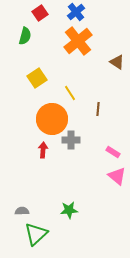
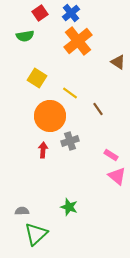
blue cross: moved 5 px left, 1 px down
green semicircle: rotated 66 degrees clockwise
brown triangle: moved 1 px right
yellow square: rotated 24 degrees counterclockwise
yellow line: rotated 21 degrees counterclockwise
brown line: rotated 40 degrees counterclockwise
orange circle: moved 2 px left, 3 px up
gray cross: moved 1 px left, 1 px down; rotated 18 degrees counterclockwise
pink rectangle: moved 2 px left, 3 px down
green star: moved 3 px up; rotated 24 degrees clockwise
